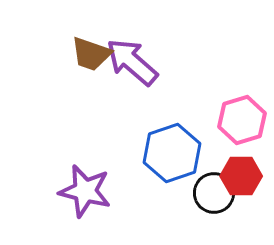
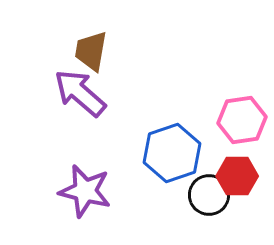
brown trapezoid: moved 3 px up; rotated 81 degrees clockwise
purple arrow: moved 52 px left, 31 px down
pink hexagon: rotated 9 degrees clockwise
red hexagon: moved 4 px left
black circle: moved 5 px left, 2 px down
